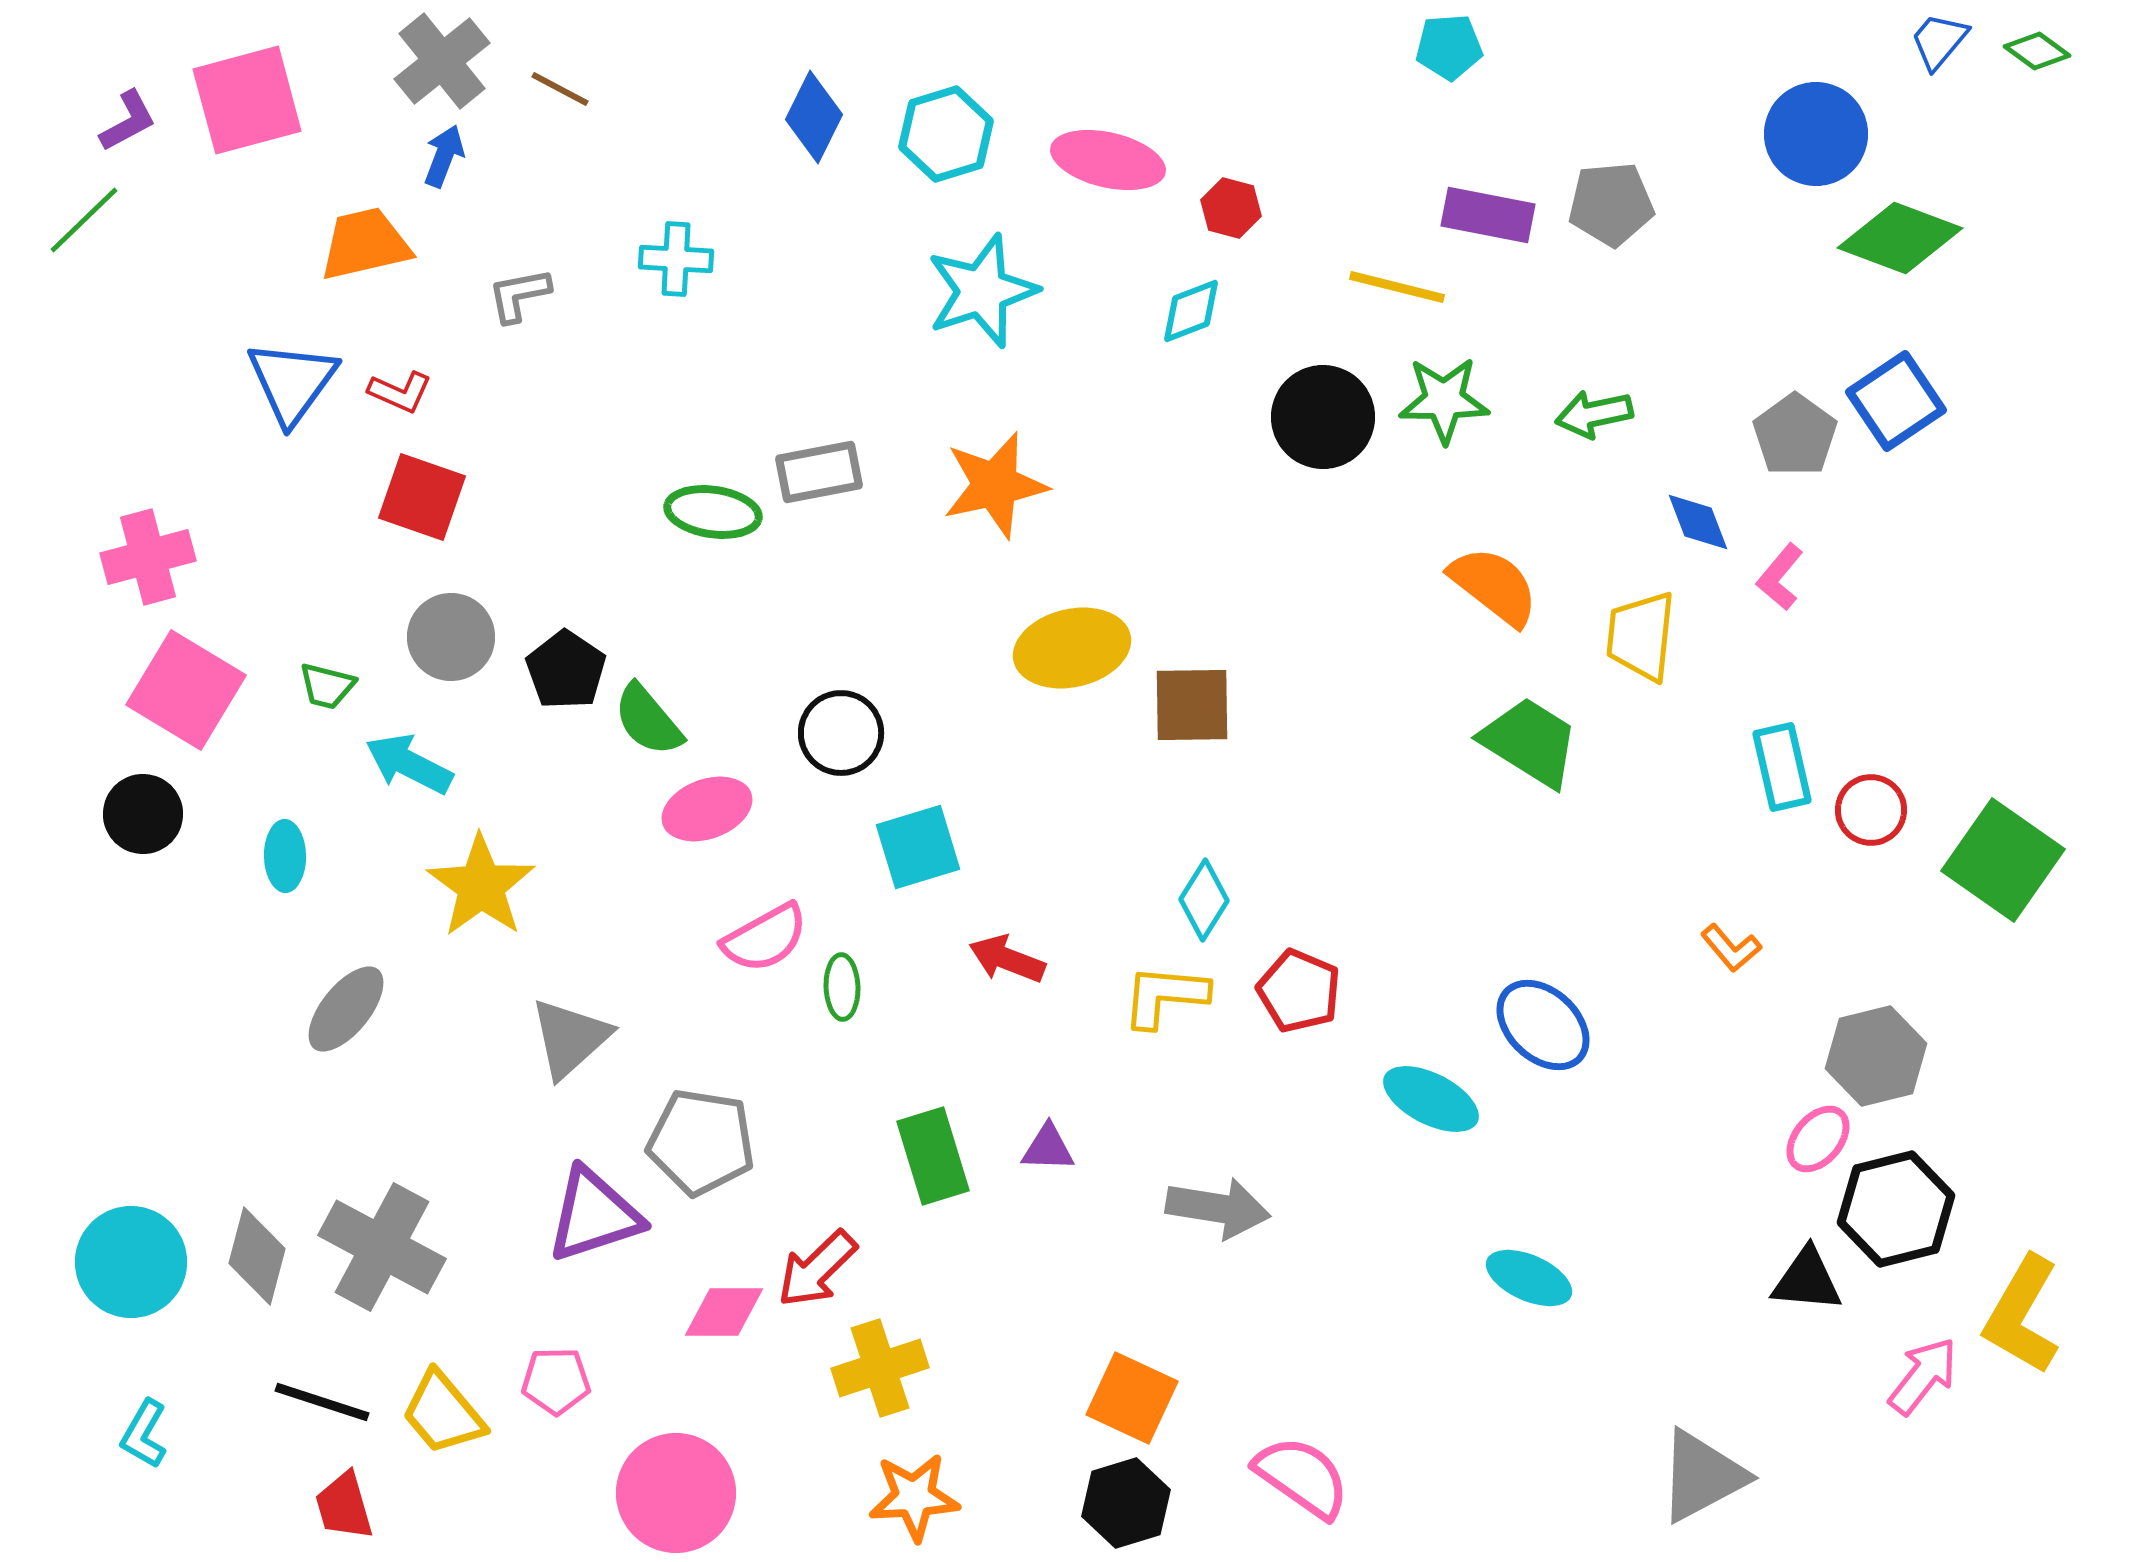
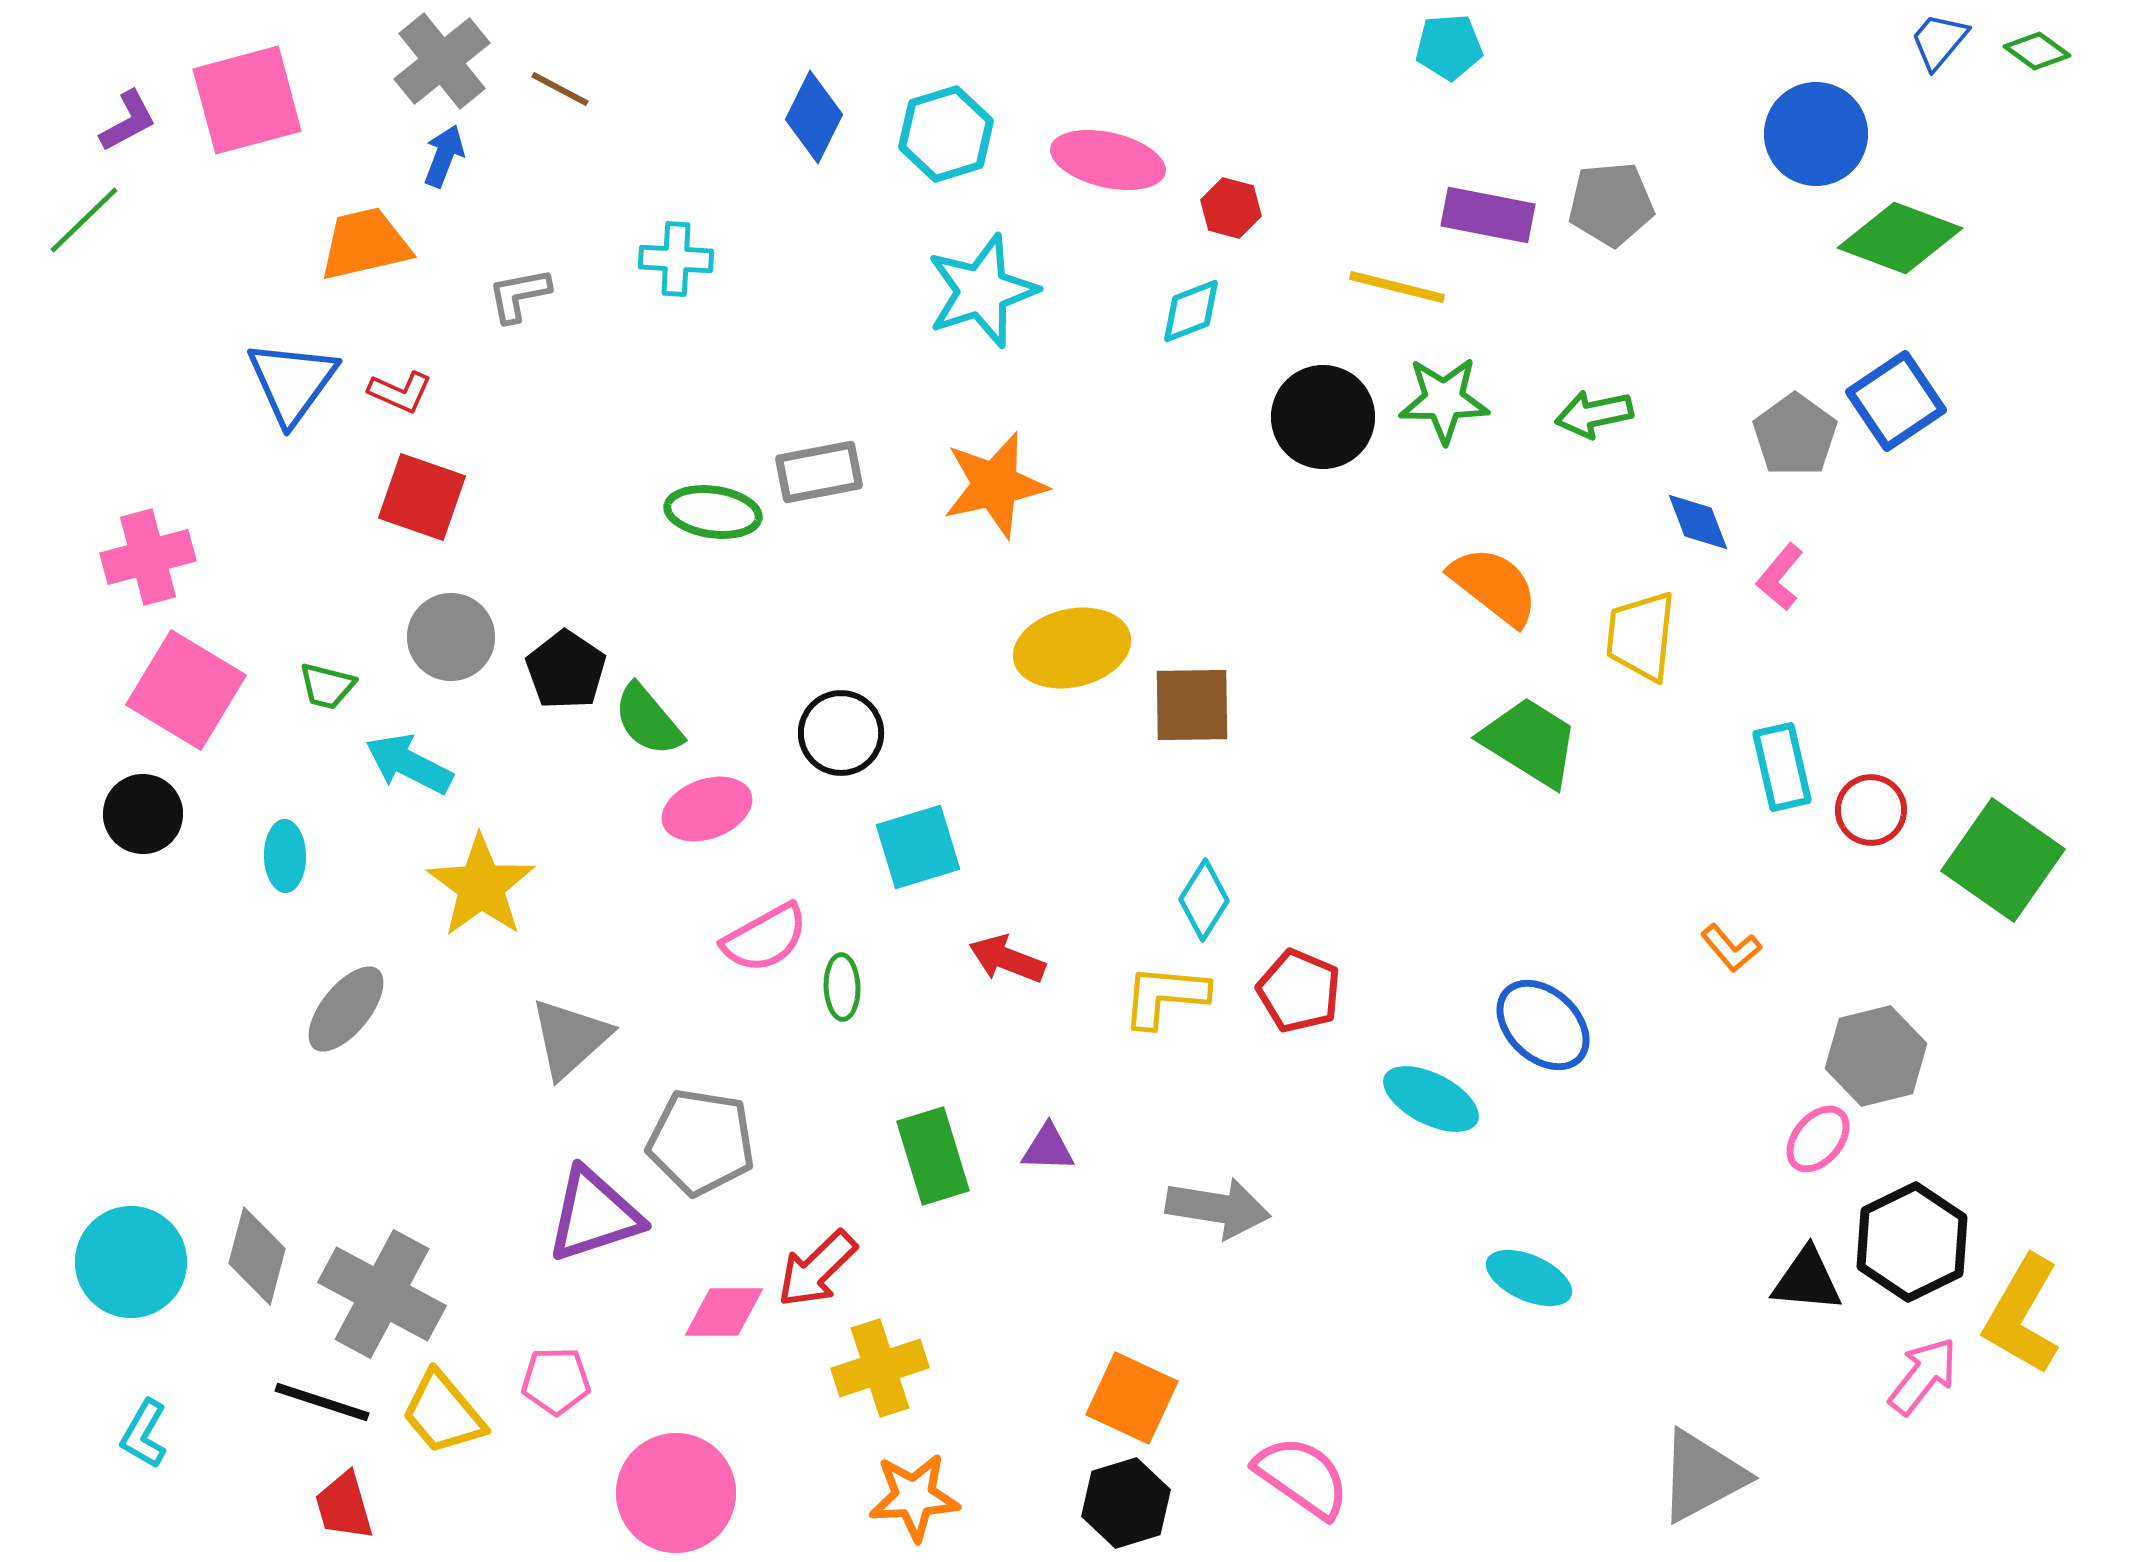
black hexagon at (1896, 1209): moved 16 px right, 33 px down; rotated 12 degrees counterclockwise
gray cross at (382, 1247): moved 47 px down
